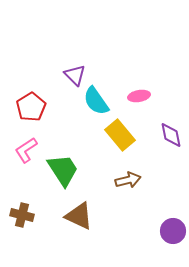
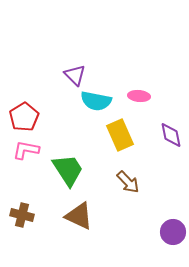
pink ellipse: rotated 15 degrees clockwise
cyan semicircle: rotated 44 degrees counterclockwise
red pentagon: moved 7 px left, 10 px down
yellow rectangle: rotated 16 degrees clockwise
pink L-shape: rotated 44 degrees clockwise
green trapezoid: moved 5 px right
brown arrow: moved 2 px down; rotated 60 degrees clockwise
purple circle: moved 1 px down
